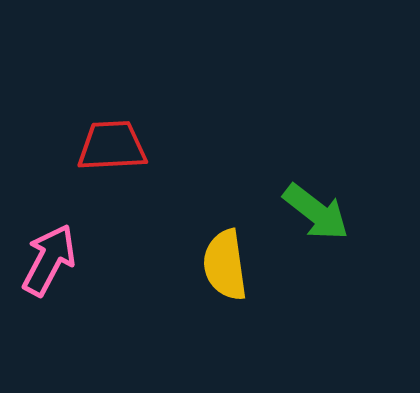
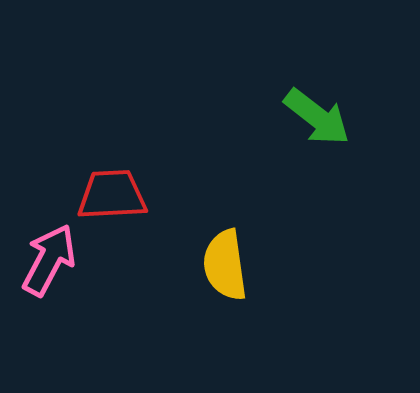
red trapezoid: moved 49 px down
green arrow: moved 1 px right, 95 px up
